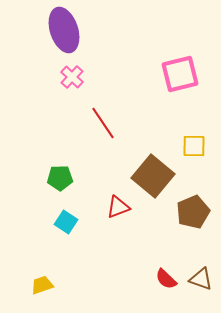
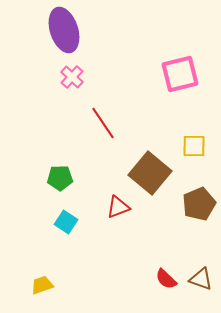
brown square: moved 3 px left, 3 px up
brown pentagon: moved 6 px right, 8 px up
